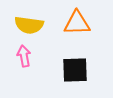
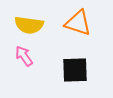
orange triangle: moved 1 px right; rotated 20 degrees clockwise
pink arrow: rotated 25 degrees counterclockwise
